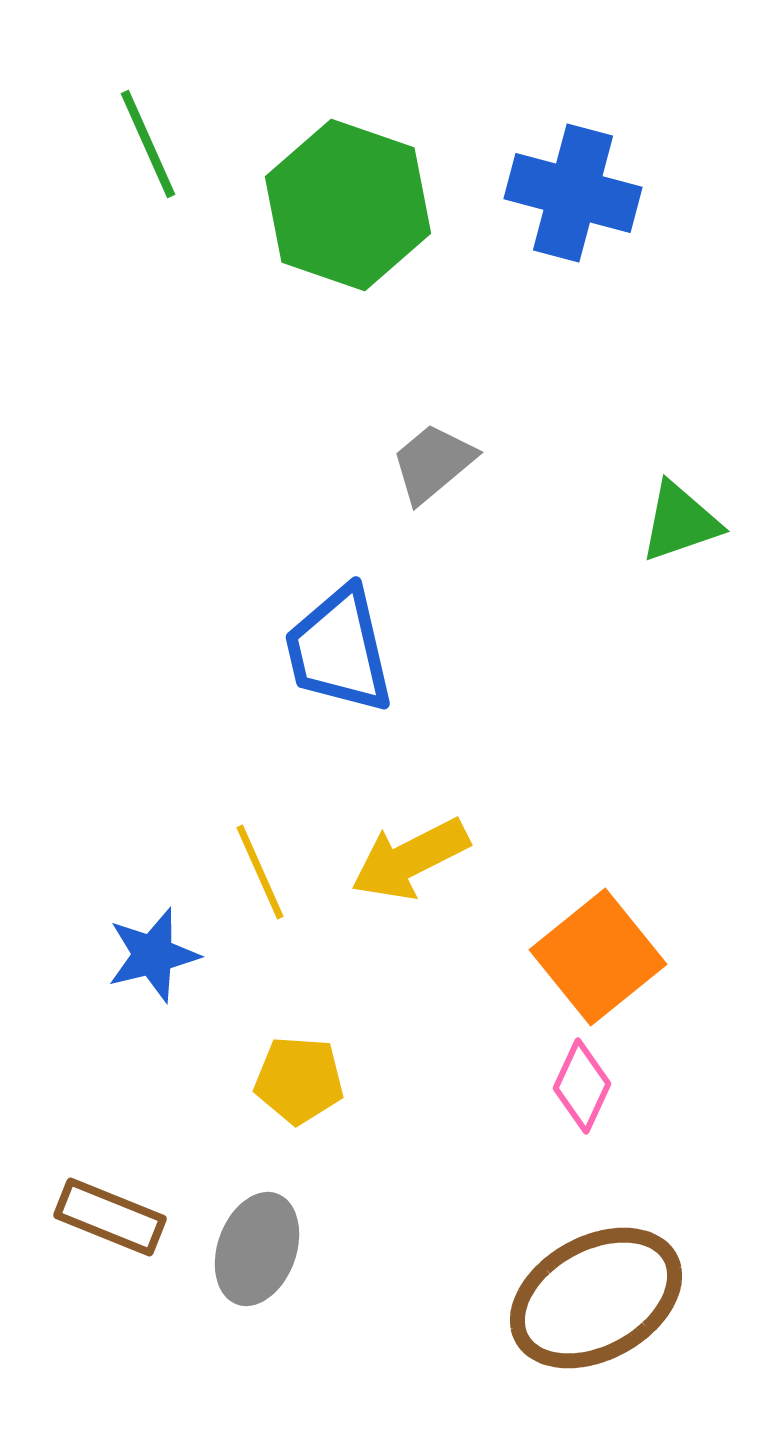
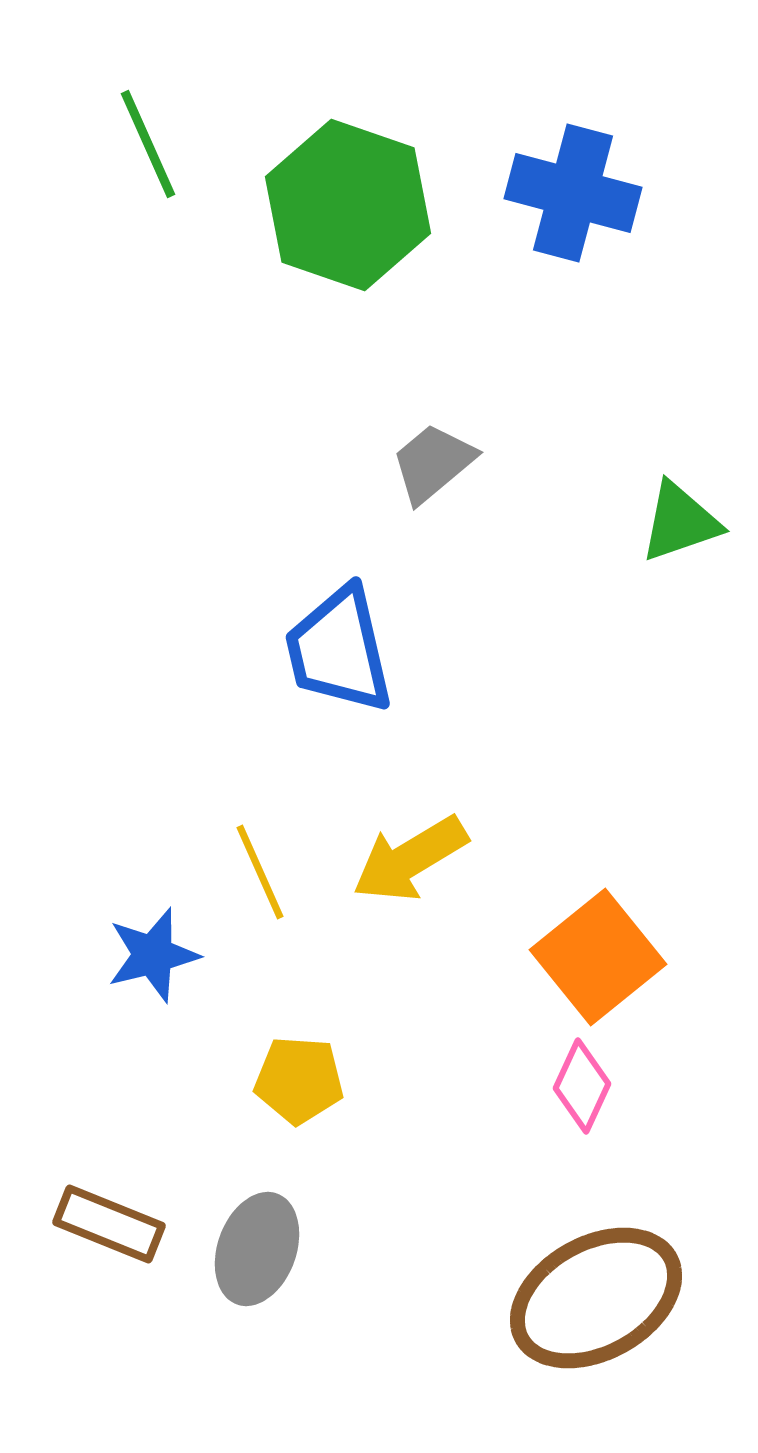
yellow arrow: rotated 4 degrees counterclockwise
brown rectangle: moved 1 px left, 7 px down
